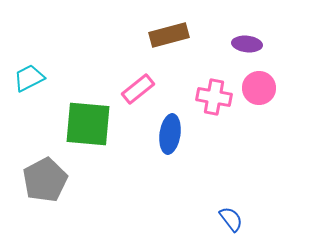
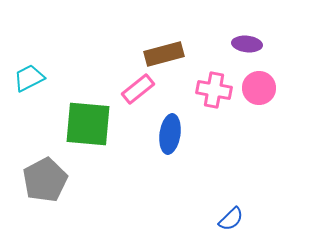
brown rectangle: moved 5 px left, 19 px down
pink cross: moved 7 px up
blue semicircle: rotated 84 degrees clockwise
